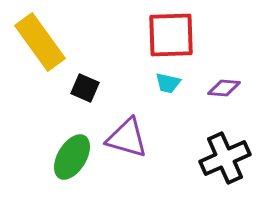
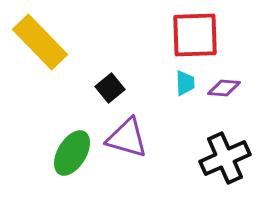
red square: moved 24 px right
yellow rectangle: rotated 8 degrees counterclockwise
cyan trapezoid: moved 17 px right; rotated 104 degrees counterclockwise
black square: moved 25 px right; rotated 28 degrees clockwise
green ellipse: moved 4 px up
